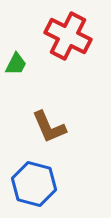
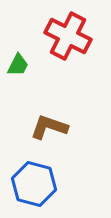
green trapezoid: moved 2 px right, 1 px down
brown L-shape: rotated 132 degrees clockwise
